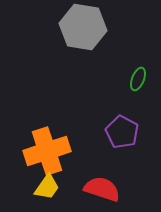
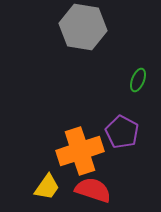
green ellipse: moved 1 px down
orange cross: moved 33 px right
red semicircle: moved 9 px left, 1 px down
